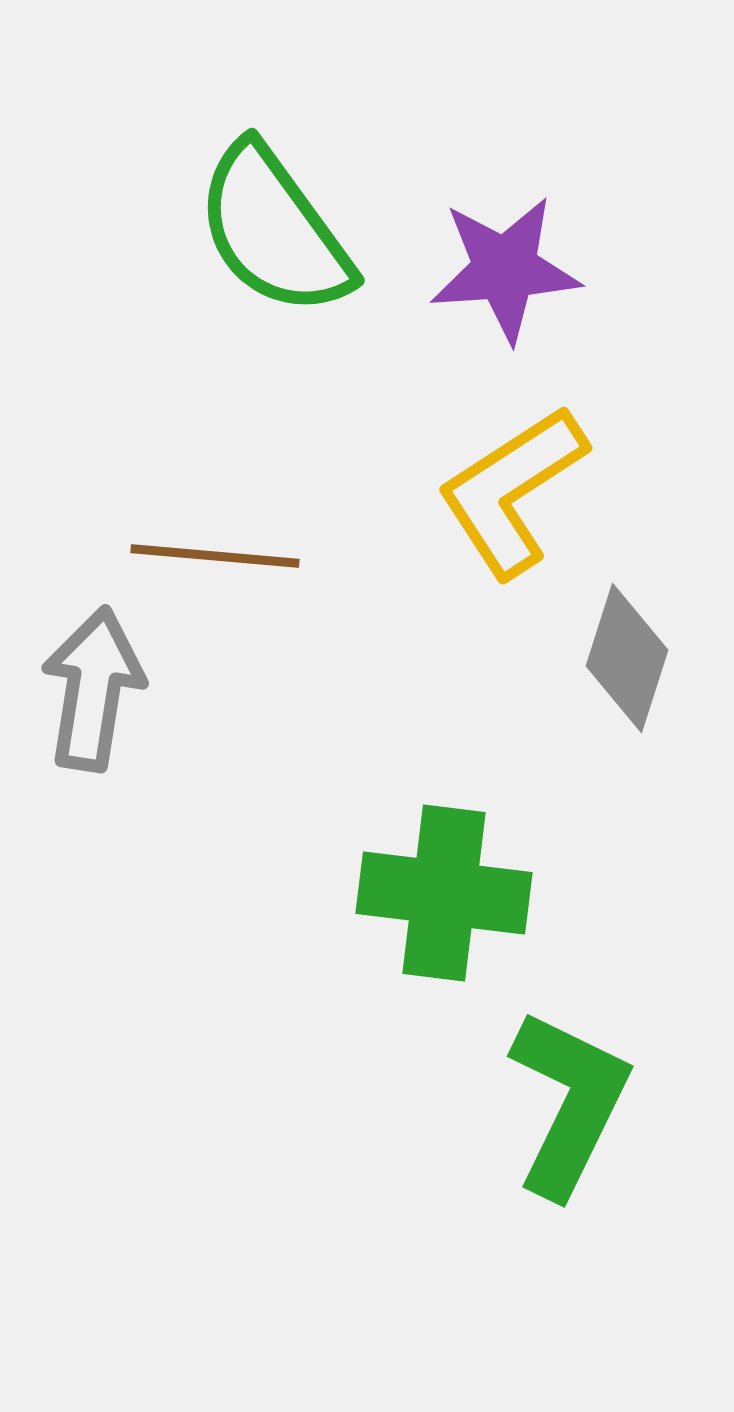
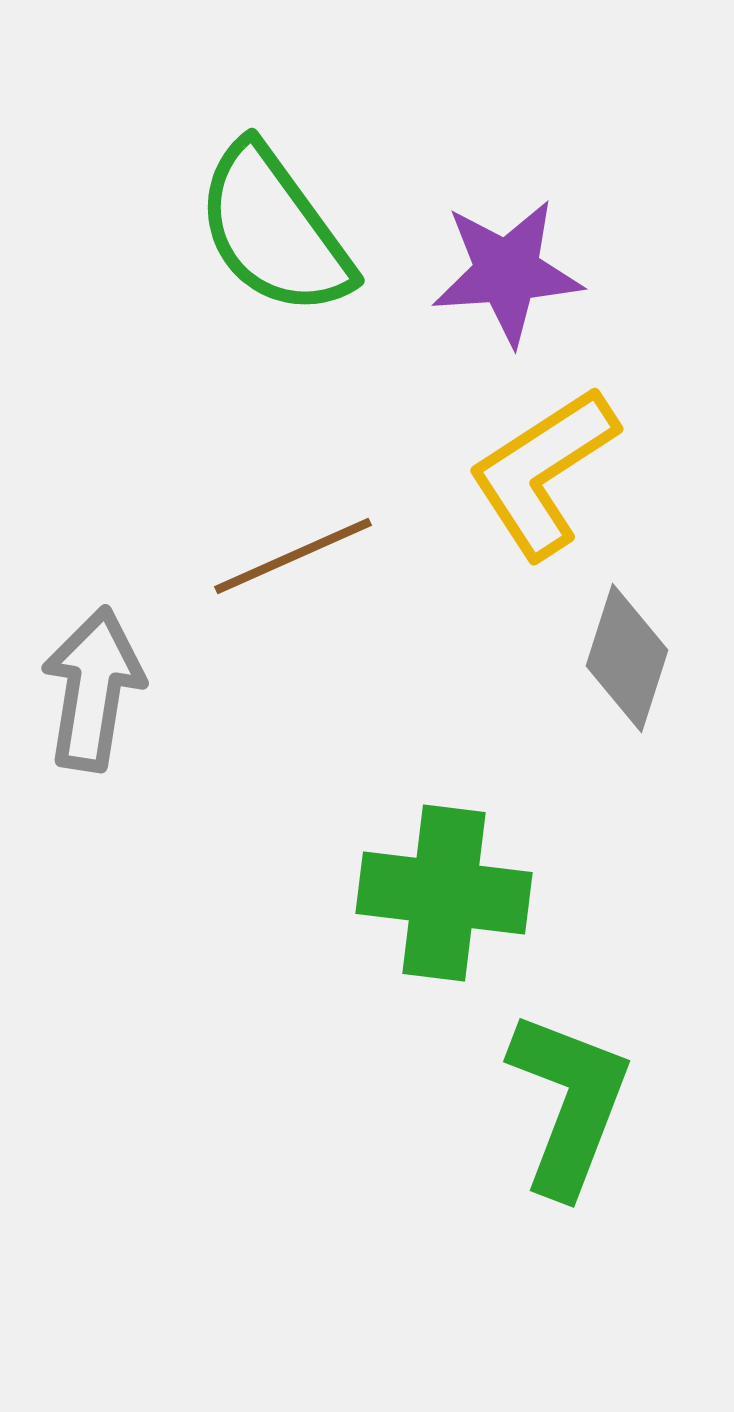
purple star: moved 2 px right, 3 px down
yellow L-shape: moved 31 px right, 19 px up
brown line: moved 78 px right; rotated 29 degrees counterclockwise
green L-shape: rotated 5 degrees counterclockwise
